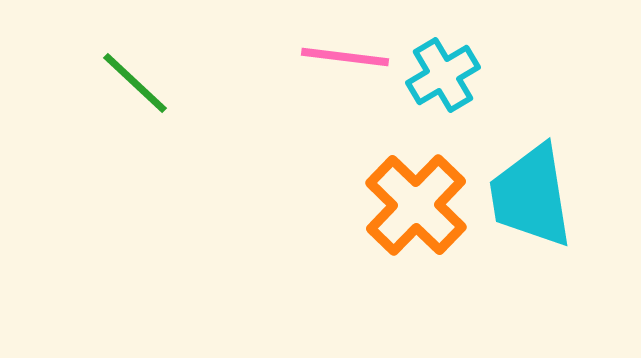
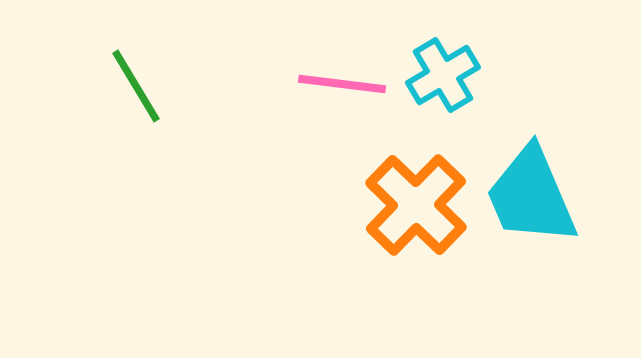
pink line: moved 3 px left, 27 px down
green line: moved 1 px right, 3 px down; rotated 16 degrees clockwise
cyan trapezoid: rotated 14 degrees counterclockwise
